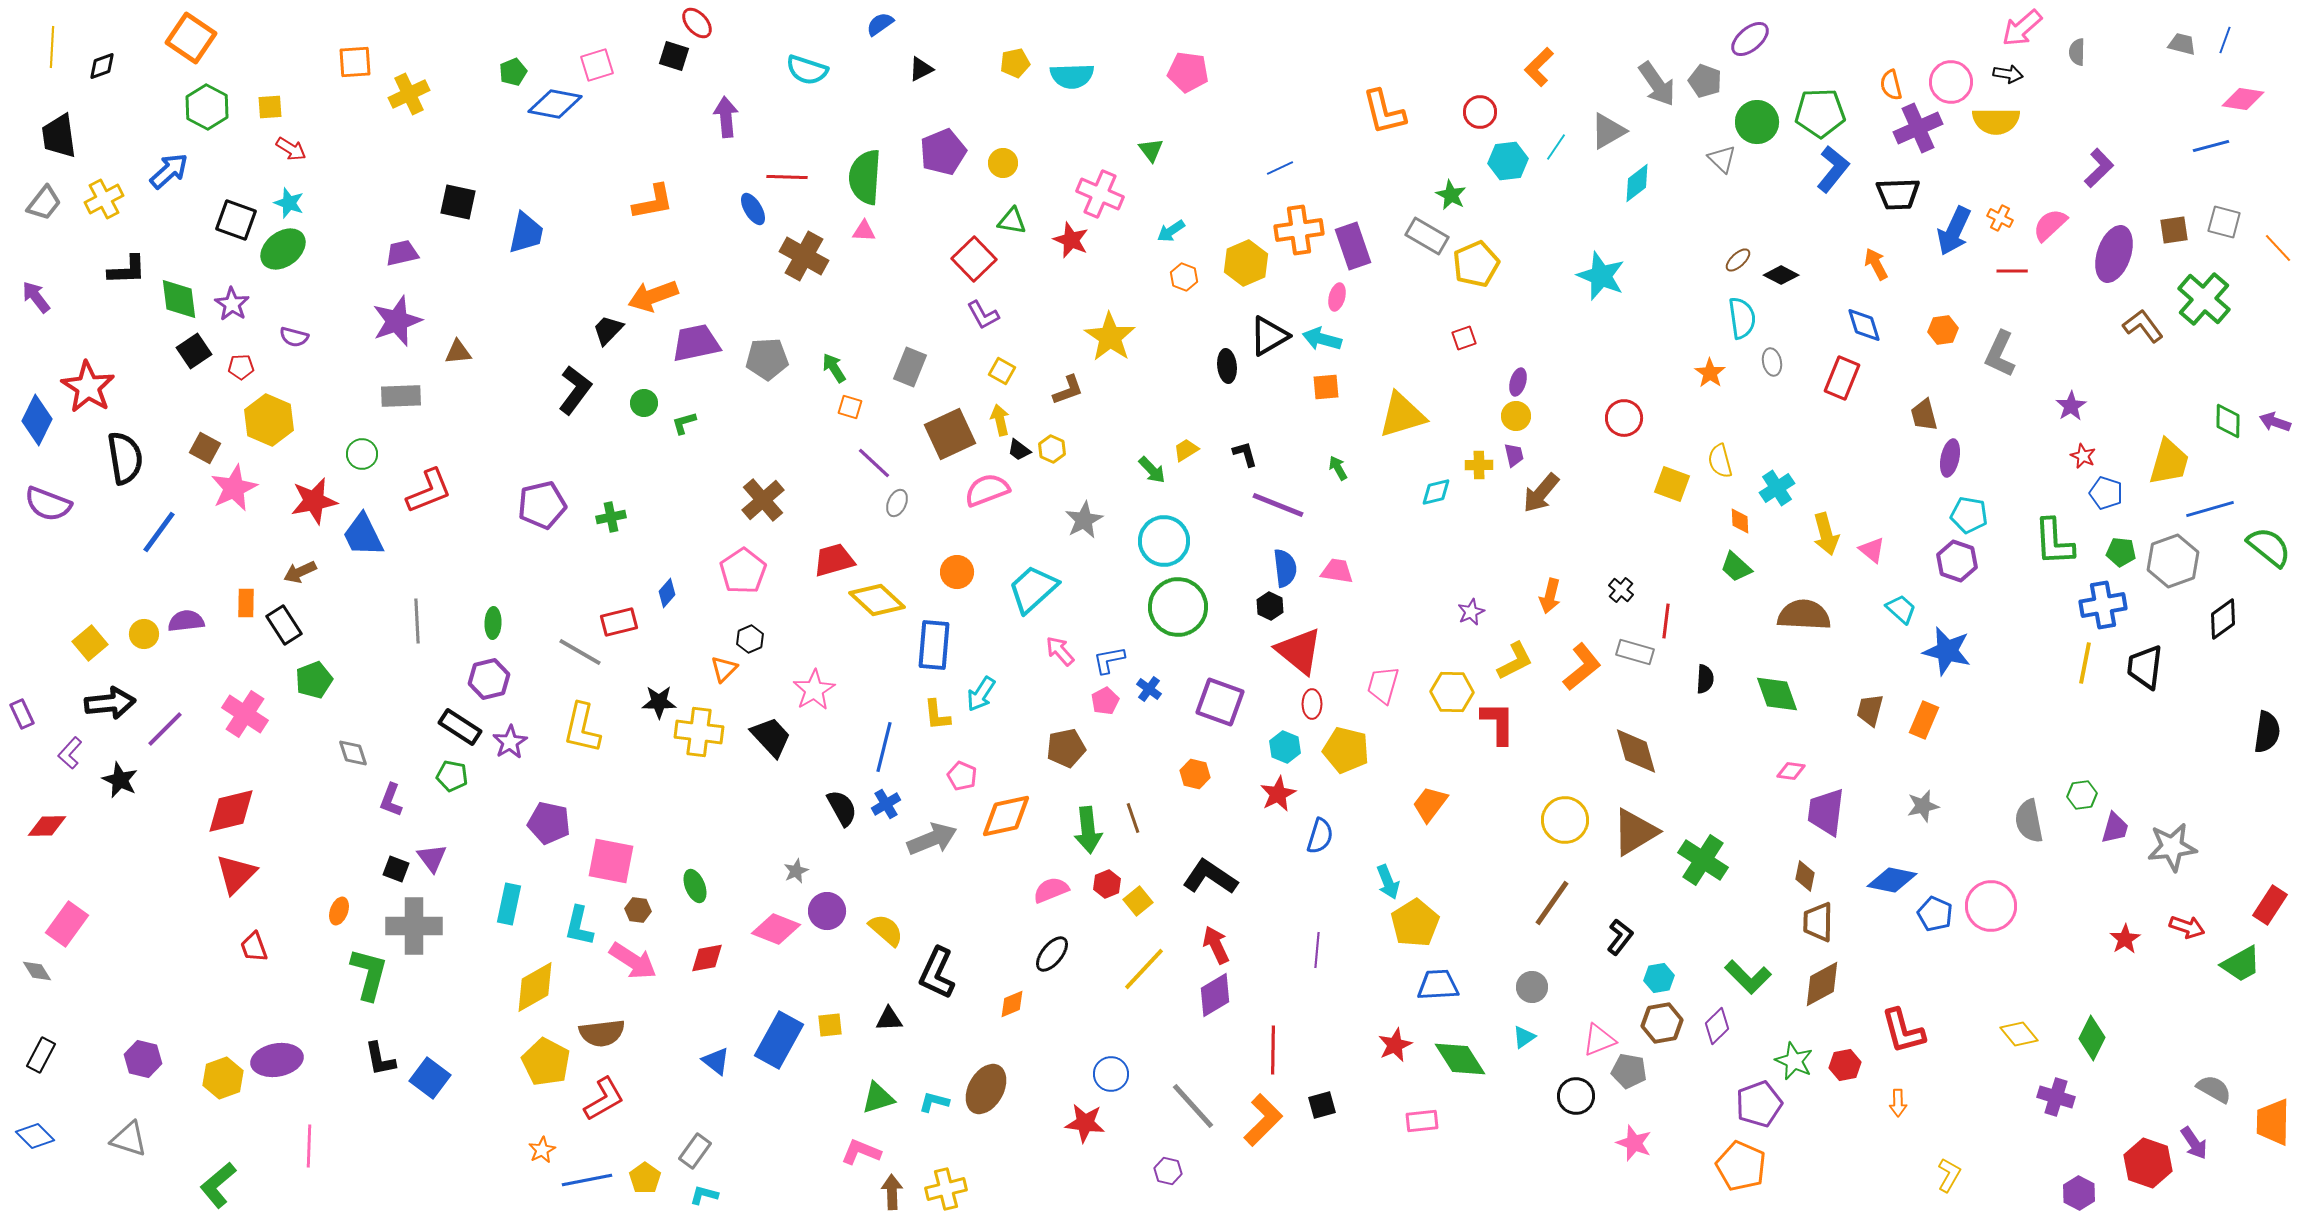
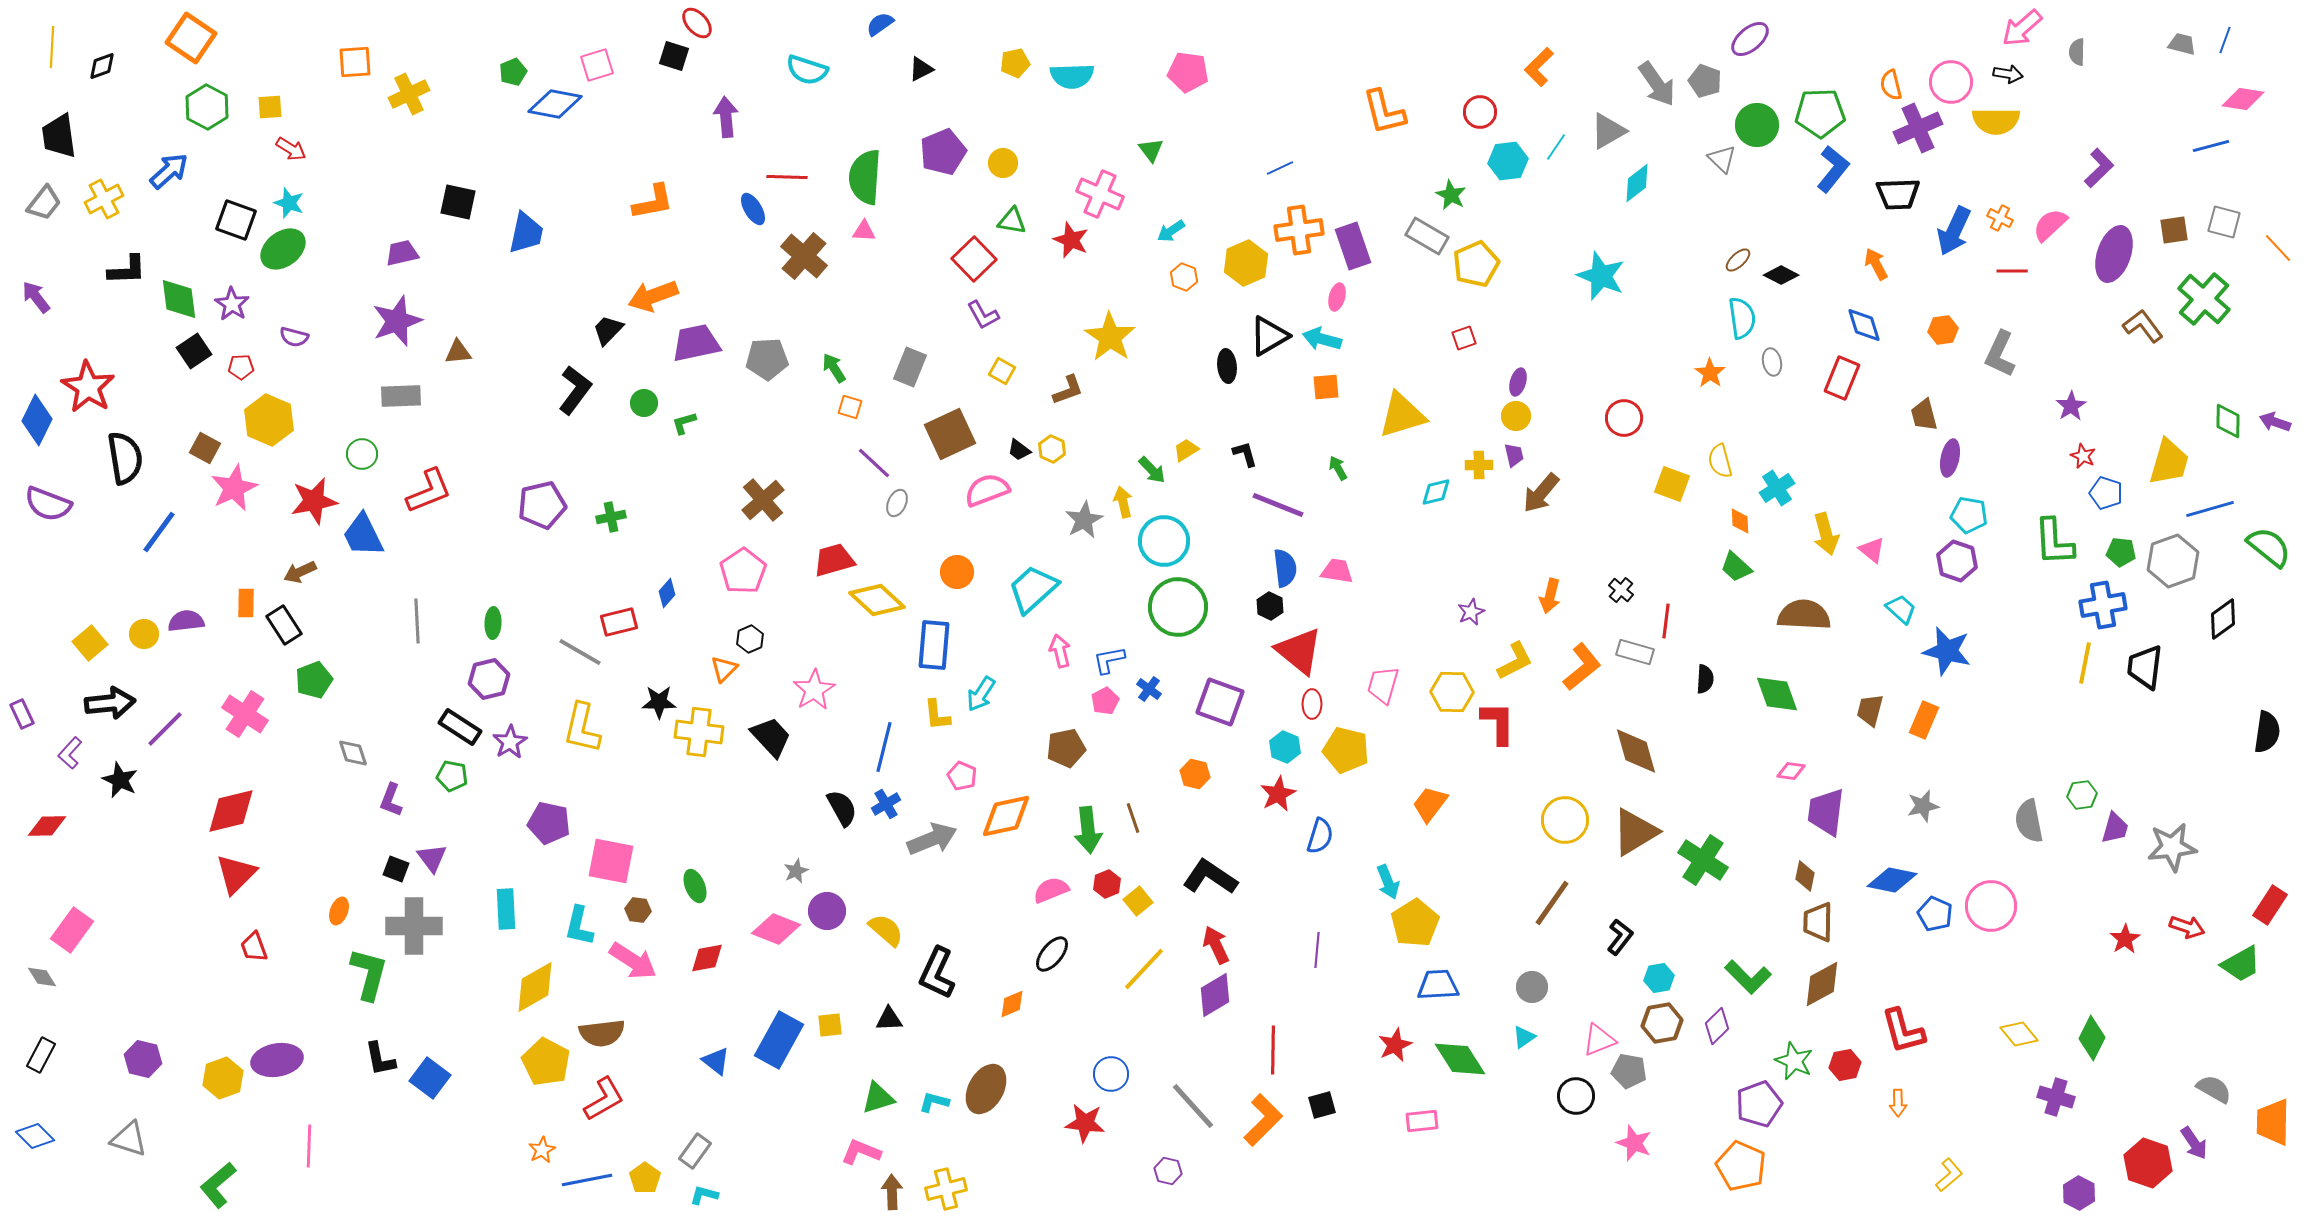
green circle at (1757, 122): moved 3 px down
brown cross at (804, 256): rotated 12 degrees clockwise
yellow arrow at (1000, 420): moved 123 px right, 82 px down
pink arrow at (1060, 651): rotated 28 degrees clockwise
cyan rectangle at (509, 904): moved 3 px left, 5 px down; rotated 15 degrees counterclockwise
pink rectangle at (67, 924): moved 5 px right, 6 px down
gray diamond at (37, 971): moved 5 px right, 6 px down
yellow L-shape at (1949, 1175): rotated 20 degrees clockwise
